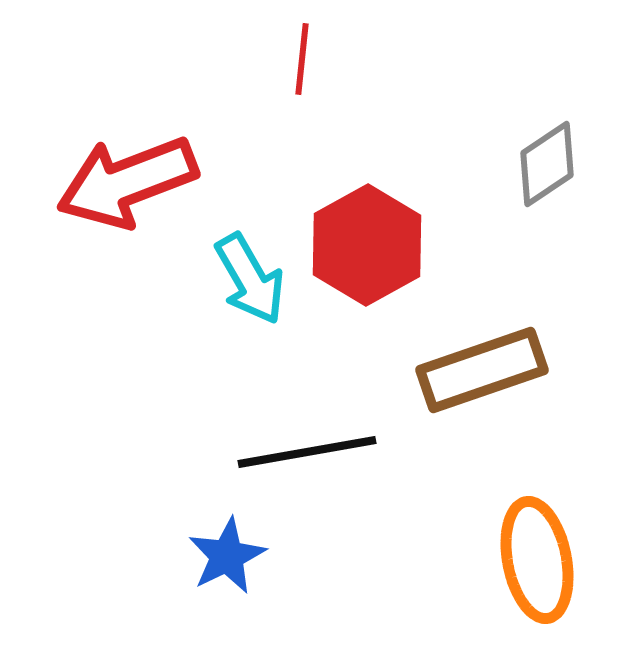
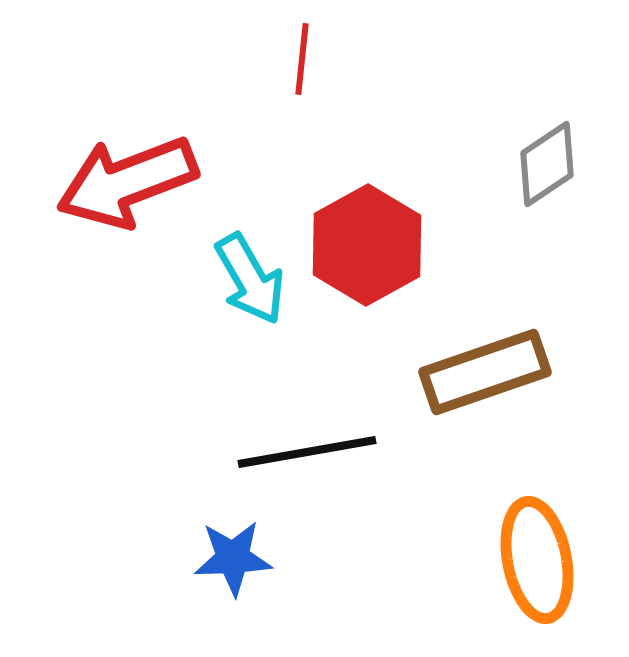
brown rectangle: moved 3 px right, 2 px down
blue star: moved 6 px right, 2 px down; rotated 24 degrees clockwise
